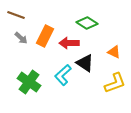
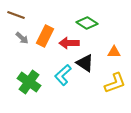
gray arrow: moved 1 px right
orange triangle: rotated 24 degrees counterclockwise
